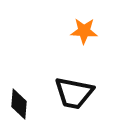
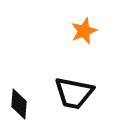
orange star: rotated 24 degrees counterclockwise
